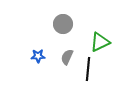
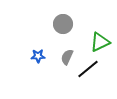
black line: rotated 45 degrees clockwise
